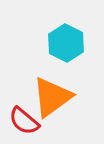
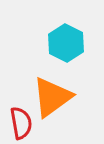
red semicircle: moved 3 px left, 2 px down; rotated 140 degrees counterclockwise
